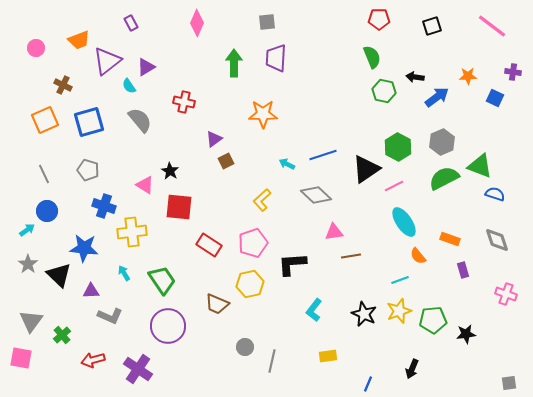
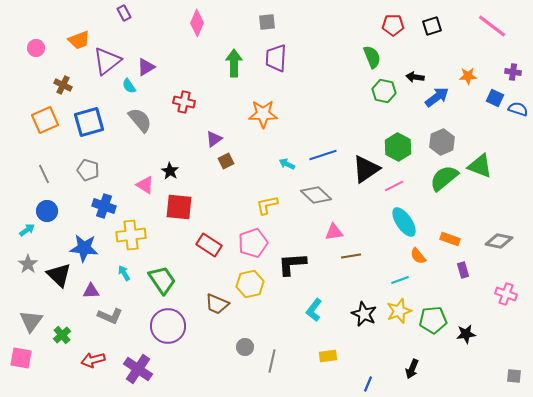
red pentagon at (379, 19): moved 14 px right, 6 px down
purple rectangle at (131, 23): moved 7 px left, 10 px up
green semicircle at (444, 178): rotated 12 degrees counterclockwise
blue semicircle at (495, 194): moved 23 px right, 85 px up
yellow L-shape at (262, 200): moved 5 px right, 5 px down; rotated 30 degrees clockwise
yellow cross at (132, 232): moved 1 px left, 3 px down
gray diamond at (497, 240): moved 2 px right, 1 px down; rotated 60 degrees counterclockwise
gray square at (509, 383): moved 5 px right, 7 px up; rotated 14 degrees clockwise
